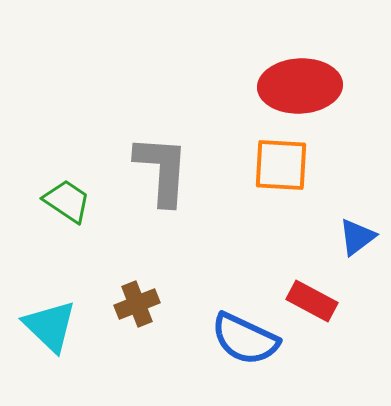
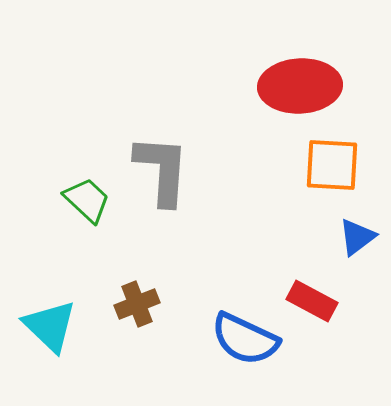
orange square: moved 51 px right
green trapezoid: moved 20 px right, 1 px up; rotated 9 degrees clockwise
